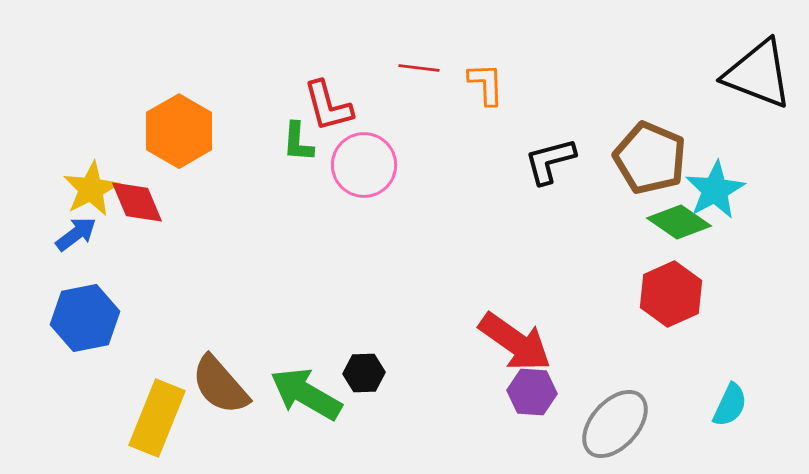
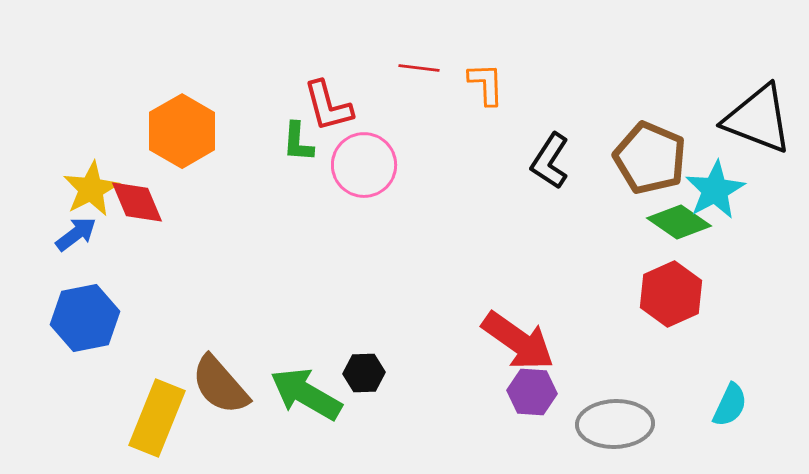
black triangle: moved 45 px down
orange hexagon: moved 3 px right
black L-shape: rotated 42 degrees counterclockwise
red arrow: moved 3 px right, 1 px up
gray ellipse: rotated 46 degrees clockwise
